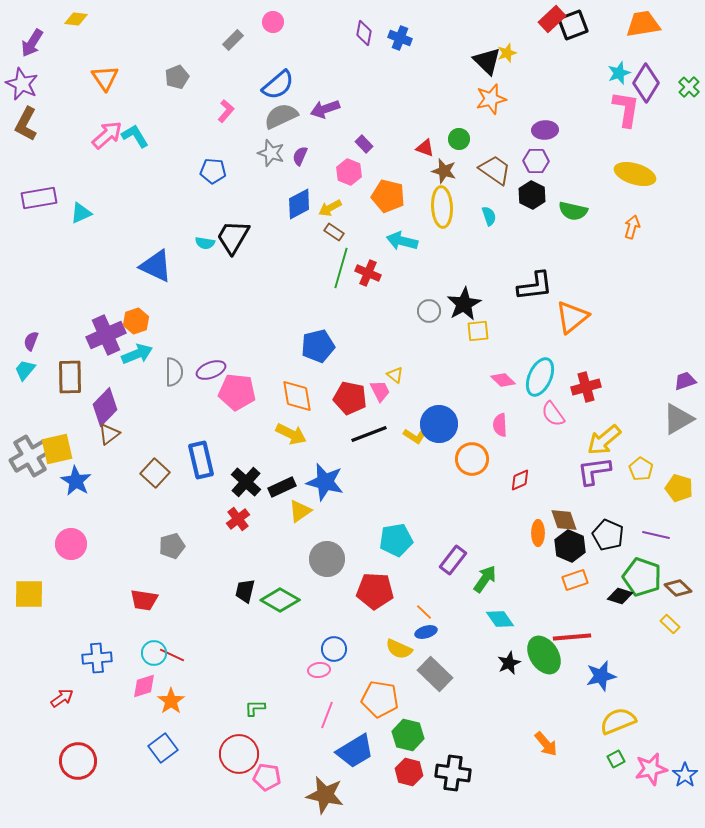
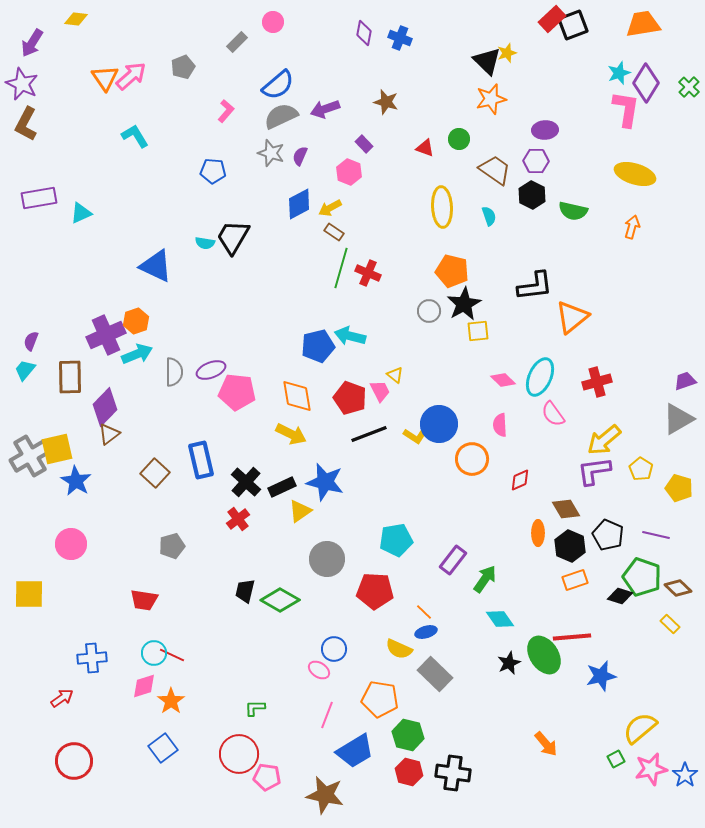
gray rectangle at (233, 40): moved 4 px right, 2 px down
gray pentagon at (177, 77): moved 6 px right, 10 px up
pink arrow at (107, 135): moved 24 px right, 59 px up
brown star at (444, 171): moved 58 px left, 69 px up
orange pentagon at (388, 196): moved 64 px right, 75 px down
cyan arrow at (402, 241): moved 52 px left, 95 px down
red cross at (586, 387): moved 11 px right, 5 px up
red pentagon at (350, 398): rotated 8 degrees clockwise
brown diamond at (564, 520): moved 2 px right, 11 px up; rotated 12 degrees counterclockwise
blue cross at (97, 658): moved 5 px left
pink ellipse at (319, 670): rotated 40 degrees clockwise
yellow semicircle at (618, 721): moved 22 px right, 7 px down; rotated 18 degrees counterclockwise
red circle at (78, 761): moved 4 px left
